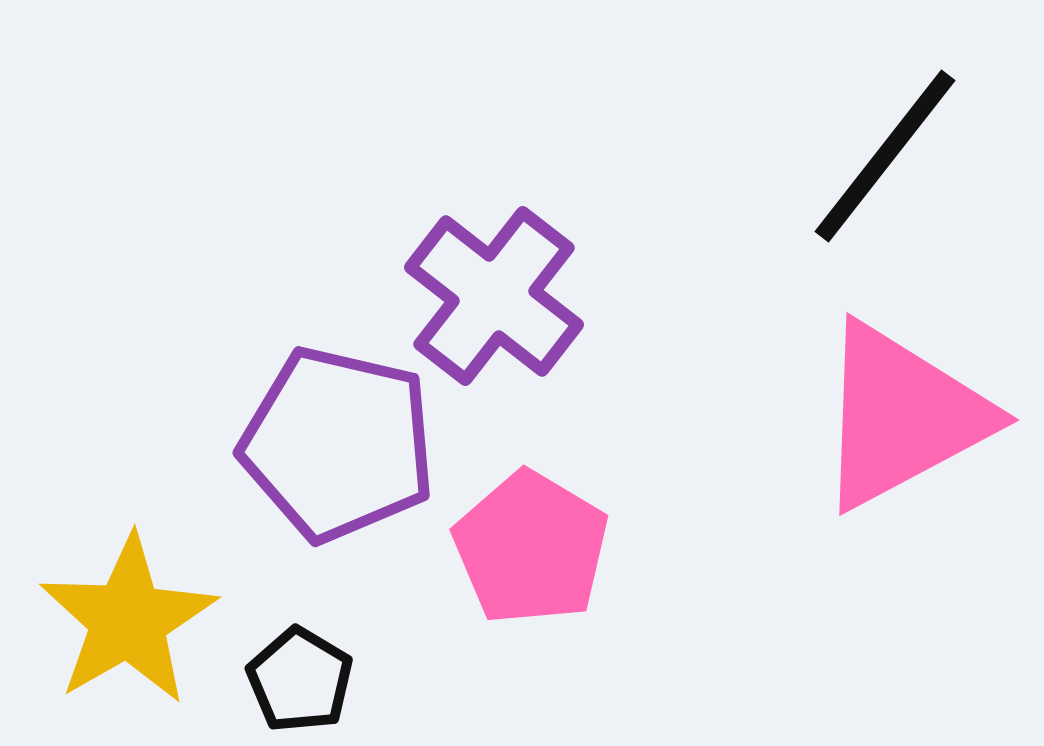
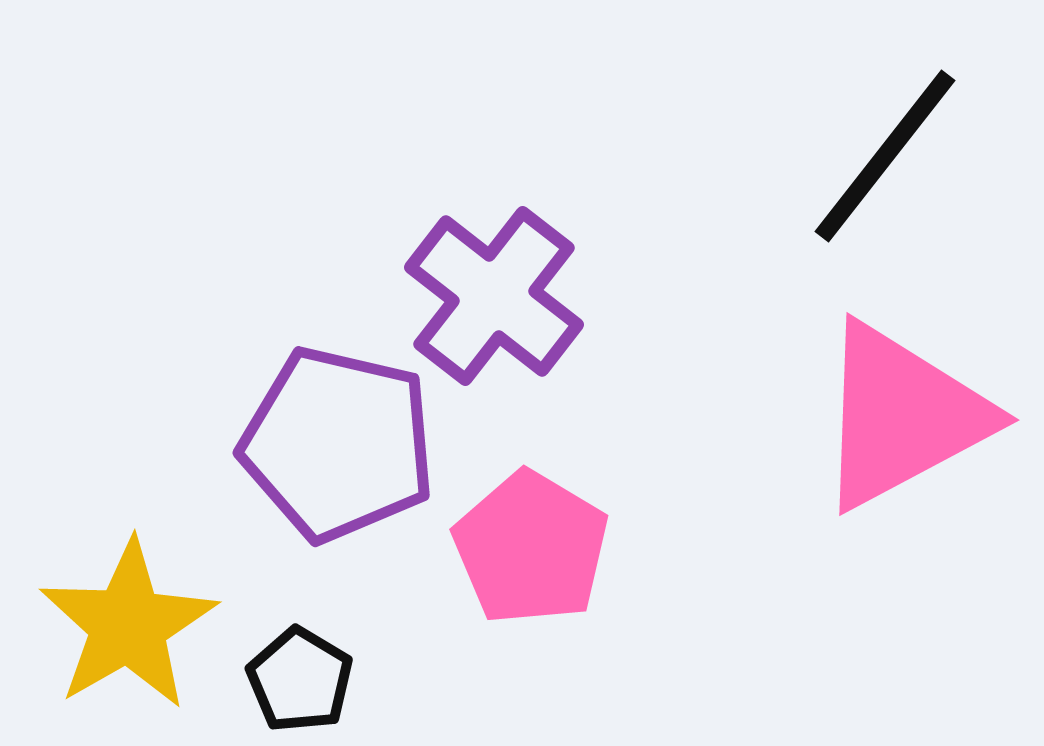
yellow star: moved 5 px down
